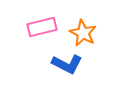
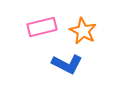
orange star: moved 2 px up
